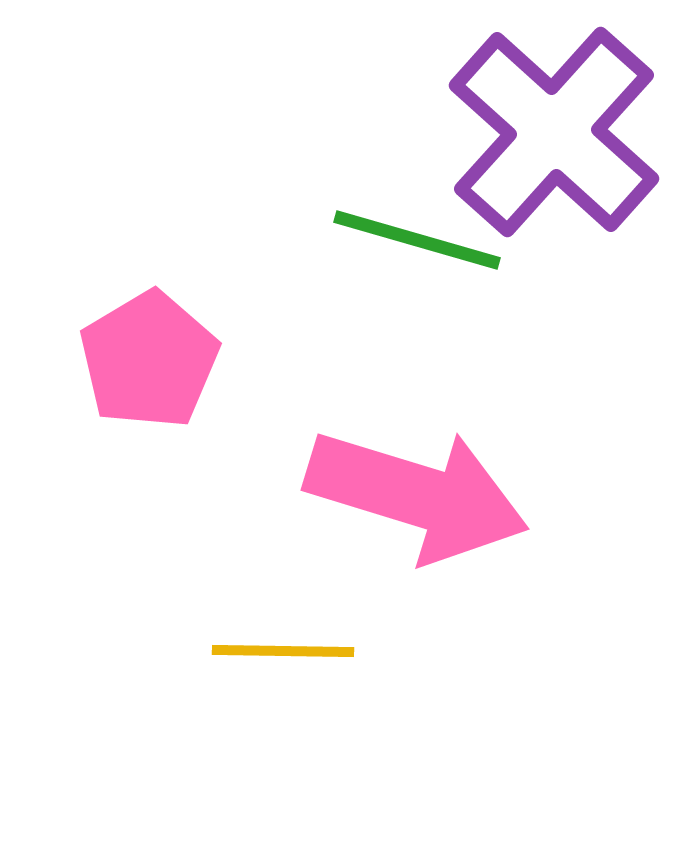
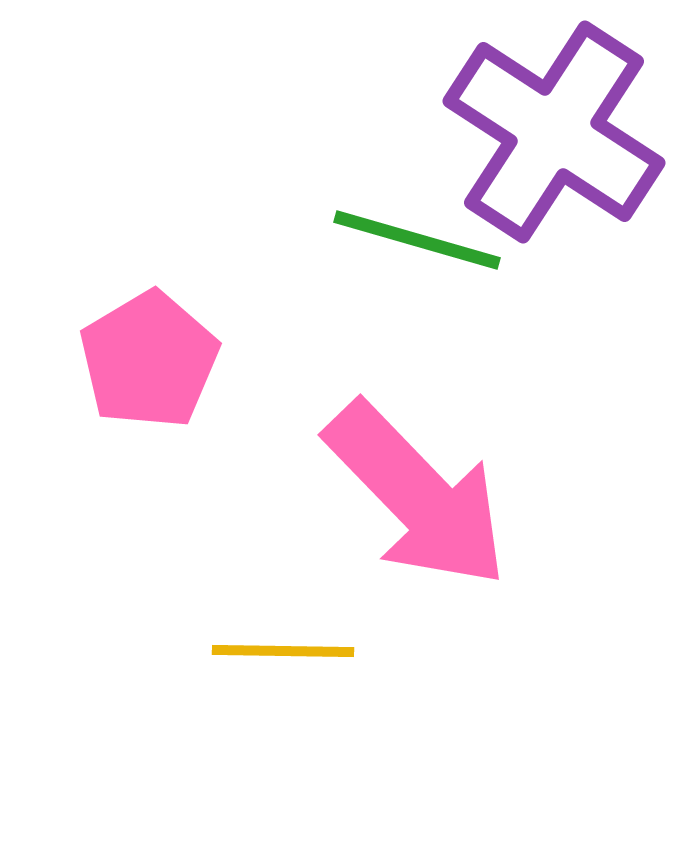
purple cross: rotated 9 degrees counterclockwise
pink arrow: rotated 29 degrees clockwise
